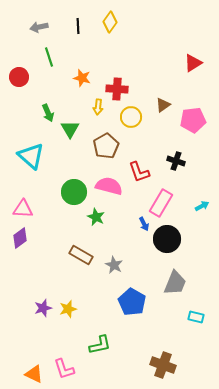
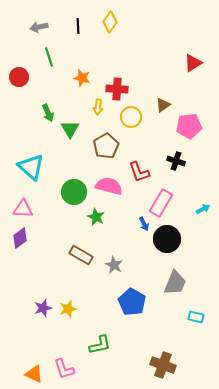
pink pentagon: moved 4 px left, 6 px down
cyan triangle: moved 11 px down
cyan arrow: moved 1 px right, 3 px down
